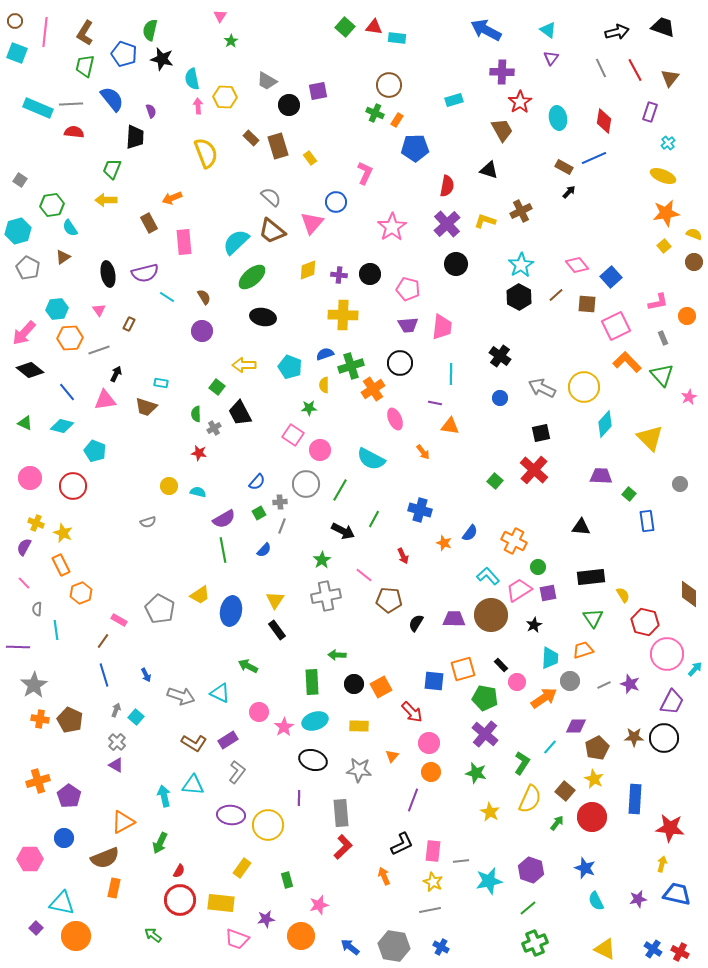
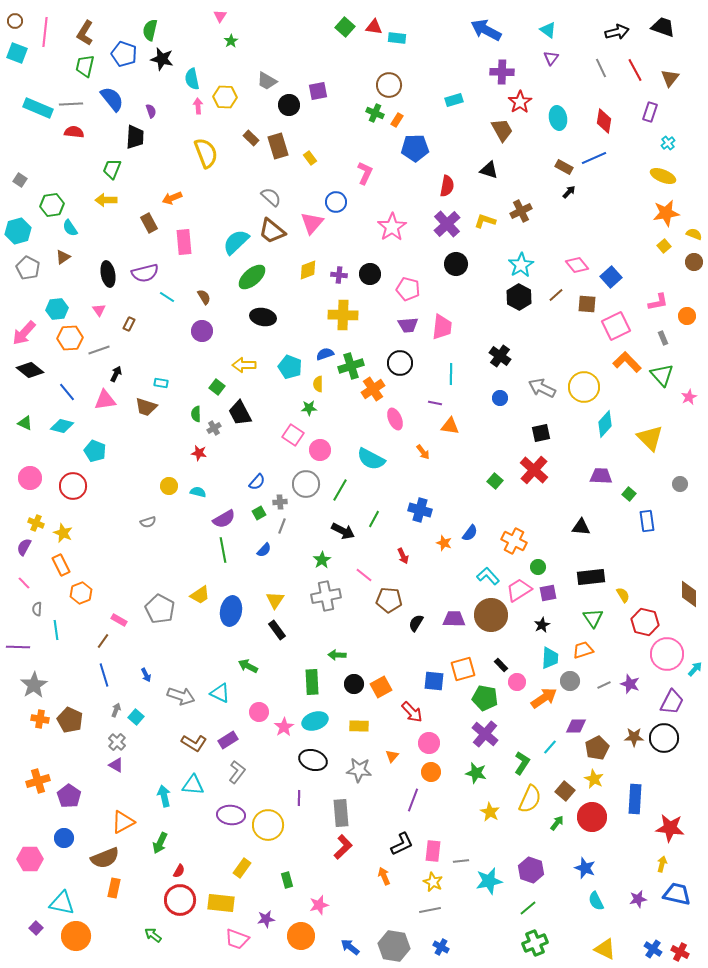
yellow semicircle at (324, 385): moved 6 px left, 1 px up
black star at (534, 625): moved 8 px right
